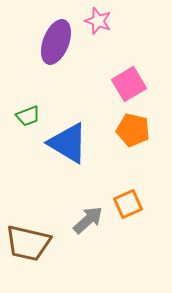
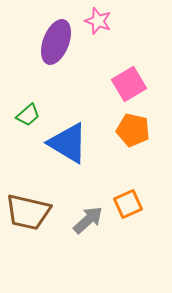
green trapezoid: moved 1 px up; rotated 20 degrees counterclockwise
brown trapezoid: moved 31 px up
